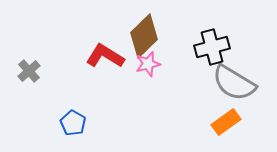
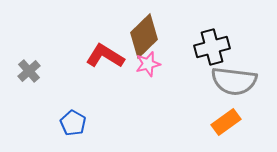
gray semicircle: moved 2 px up; rotated 24 degrees counterclockwise
